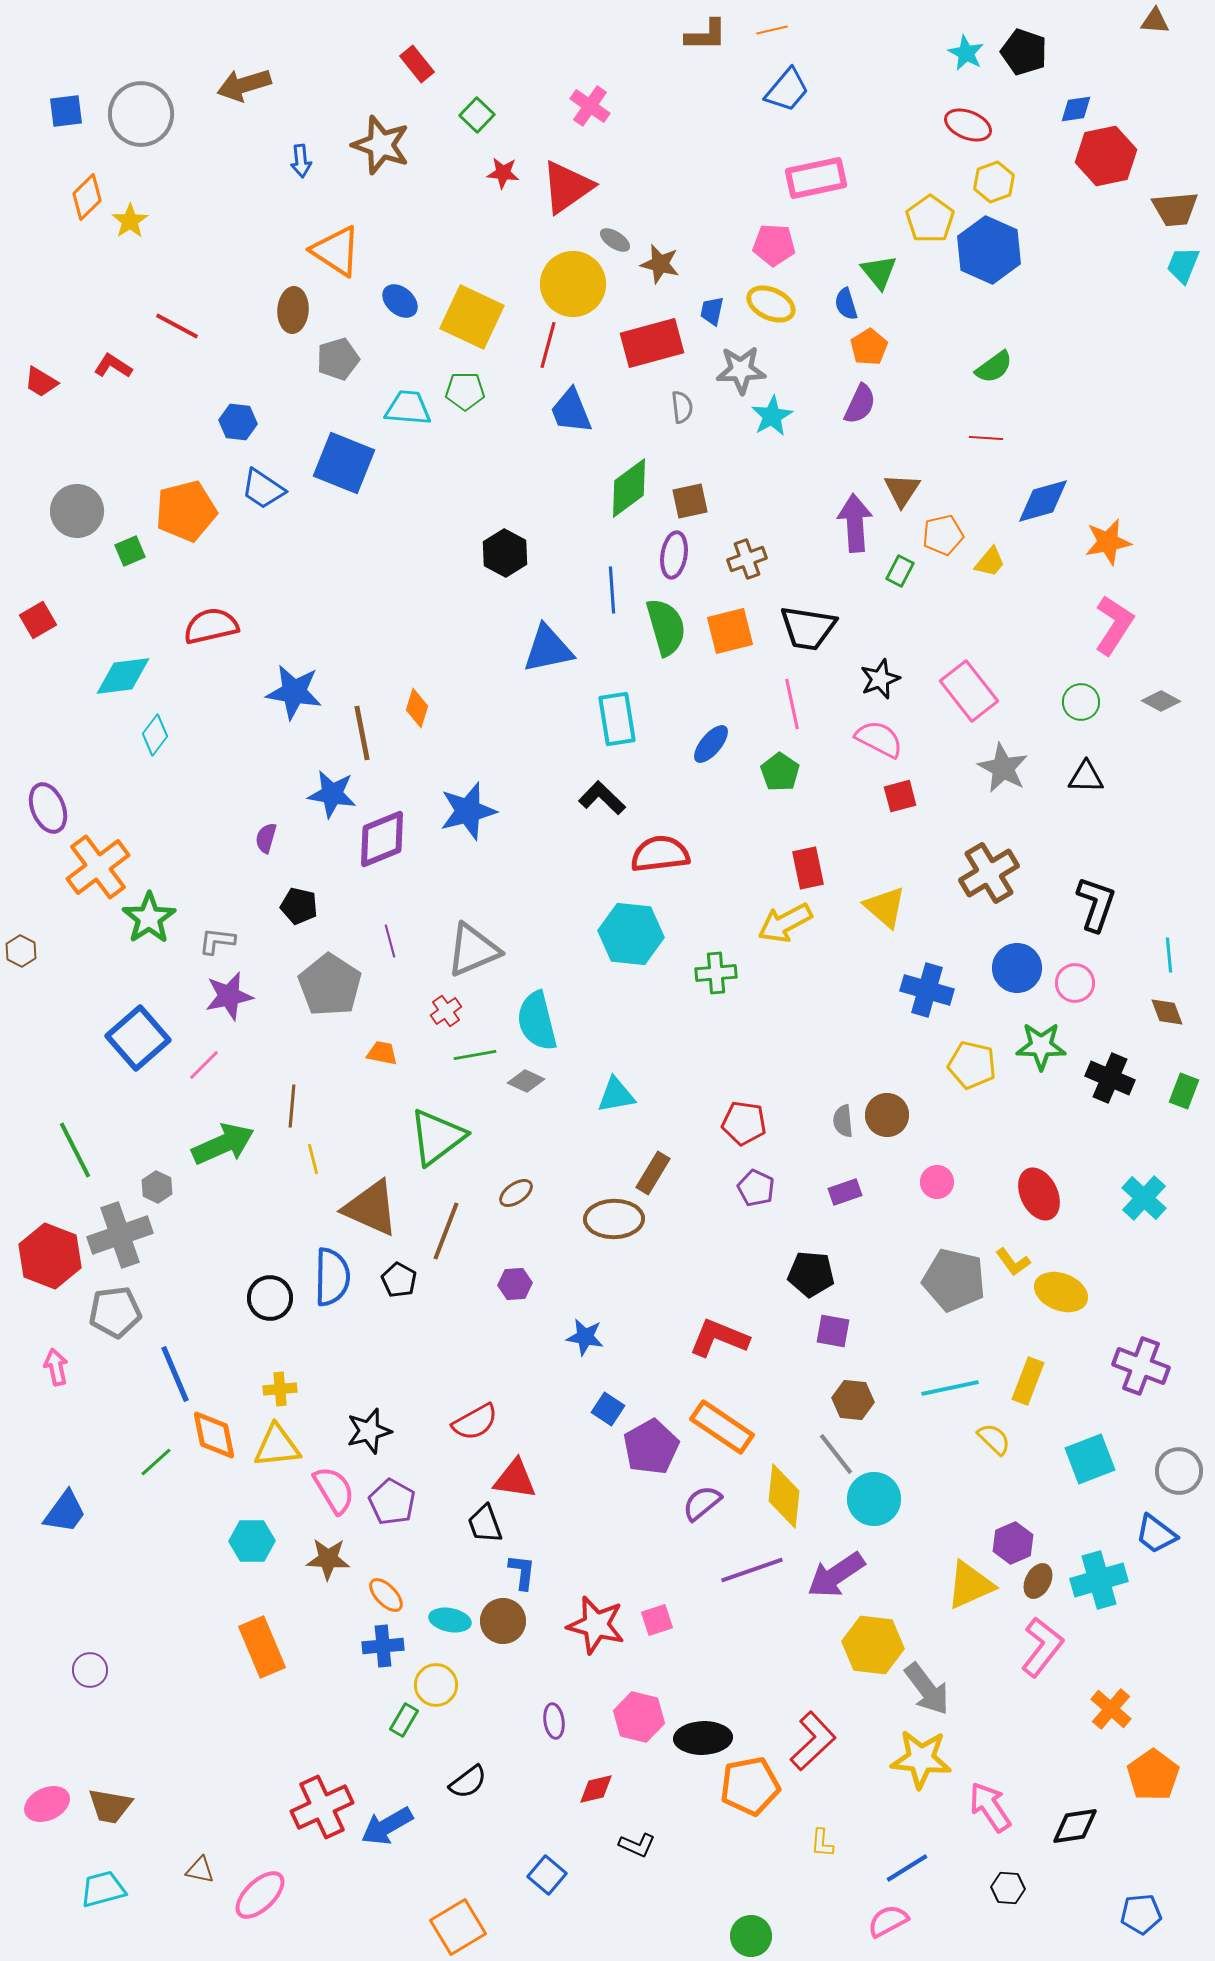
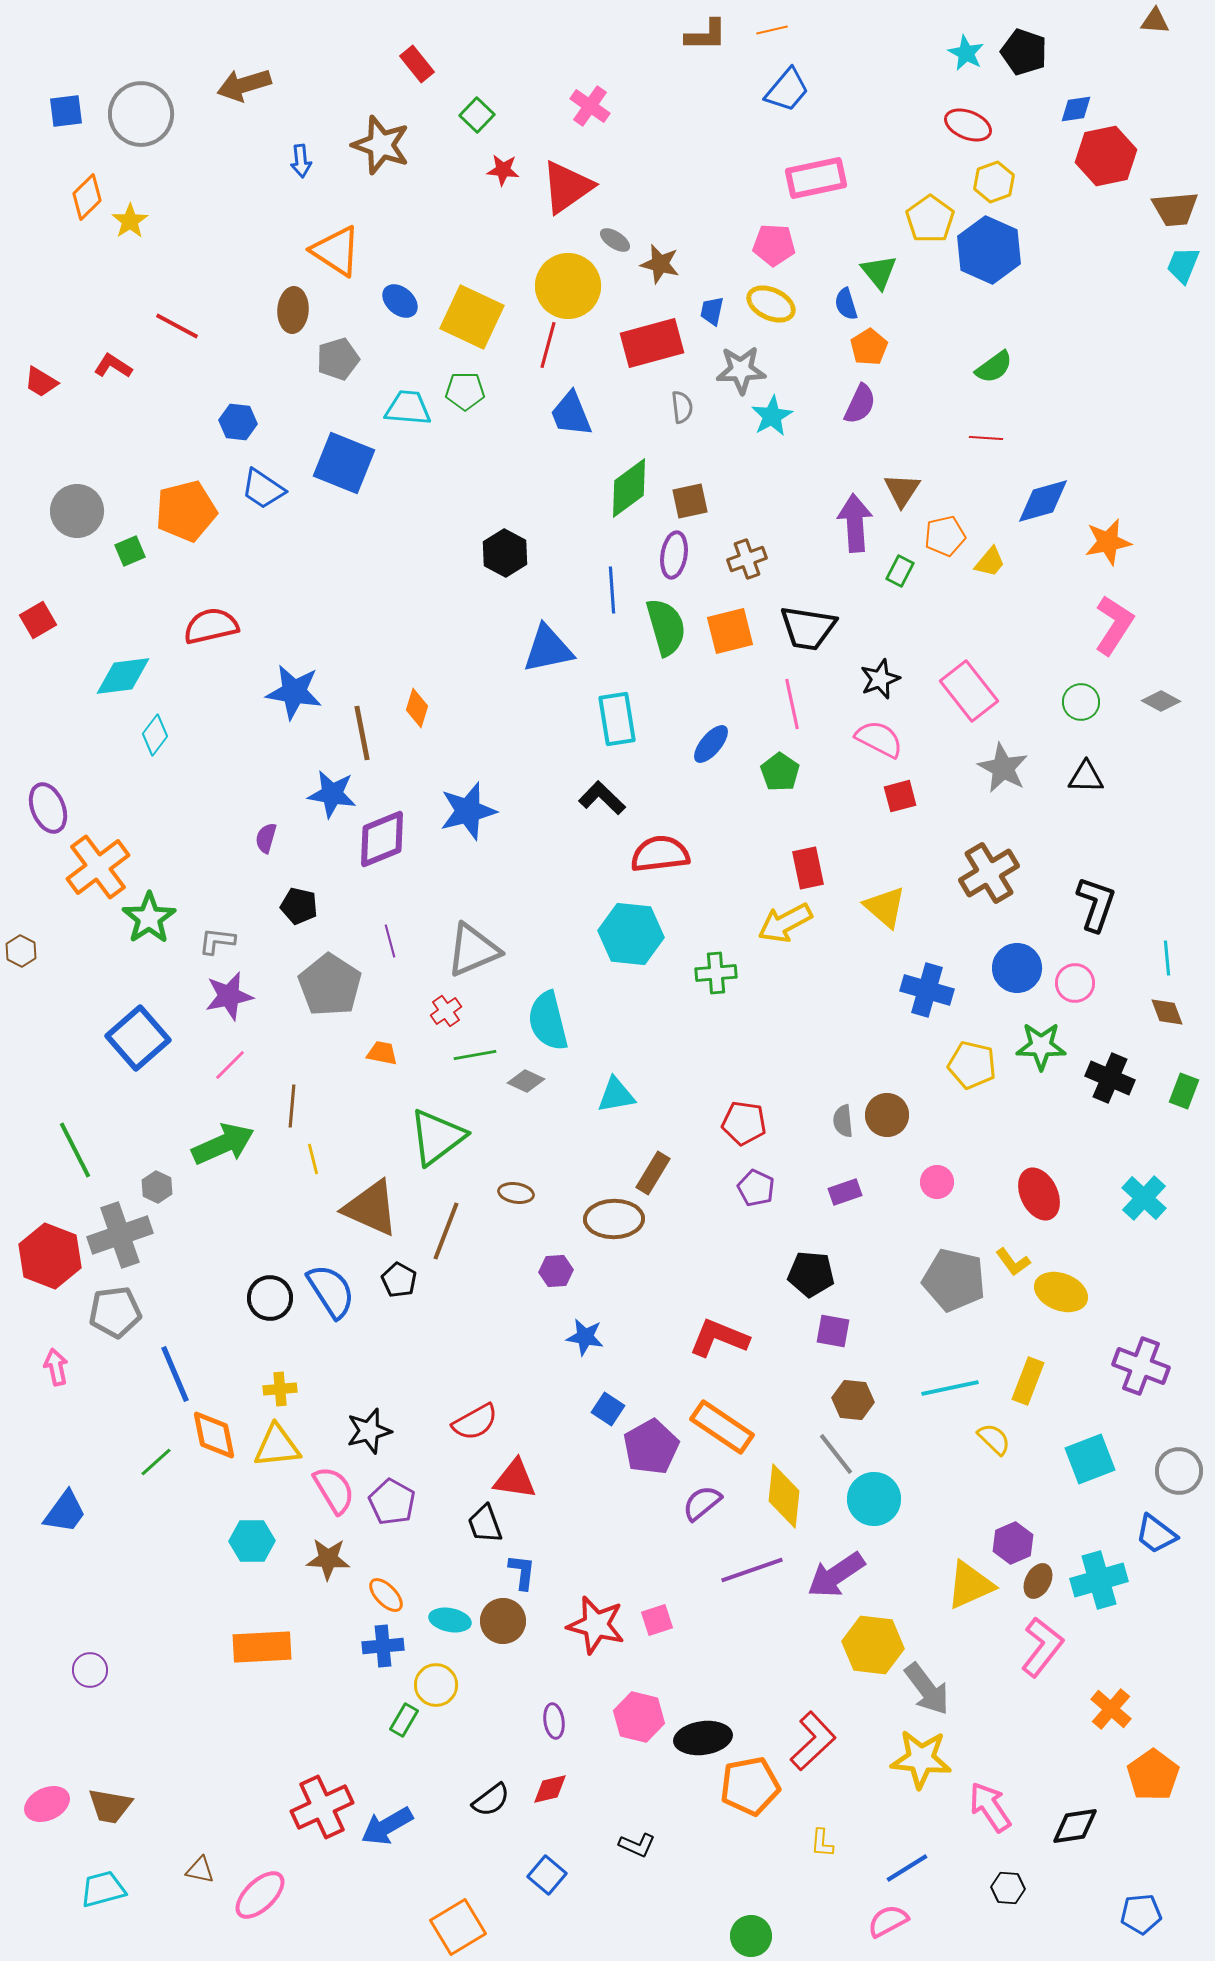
red star at (503, 173): moved 3 px up
yellow circle at (573, 284): moved 5 px left, 2 px down
blue trapezoid at (571, 411): moved 3 px down
orange pentagon at (943, 535): moved 2 px right, 1 px down
cyan line at (1169, 955): moved 2 px left, 3 px down
cyan semicircle at (537, 1021): moved 11 px right
pink line at (204, 1065): moved 26 px right
brown ellipse at (516, 1193): rotated 44 degrees clockwise
blue semicircle at (332, 1277): moved 1 px left, 14 px down; rotated 34 degrees counterclockwise
purple hexagon at (515, 1284): moved 41 px right, 13 px up
orange rectangle at (262, 1647): rotated 70 degrees counterclockwise
black ellipse at (703, 1738): rotated 6 degrees counterclockwise
black semicircle at (468, 1782): moved 23 px right, 18 px down
red diamond at (596, 1789): moved 46 px left
